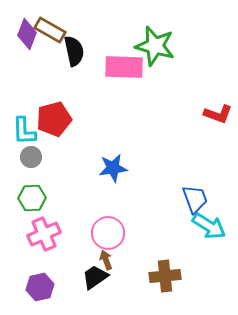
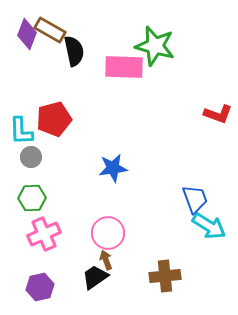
cyan L-shape: moved 3 px left
